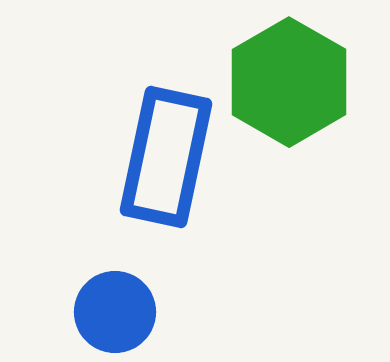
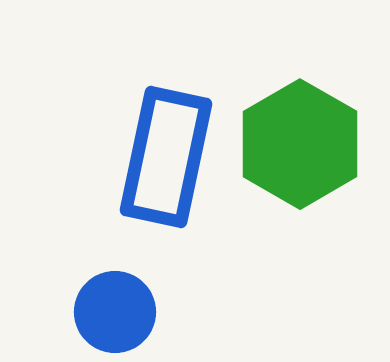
green hexagon: moved 11 px right, 62 px down
